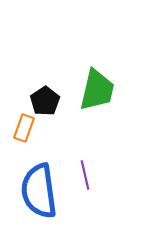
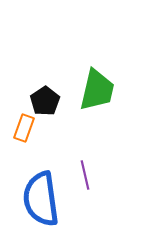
blue semicircle: moved 2 px right, 8 px down
